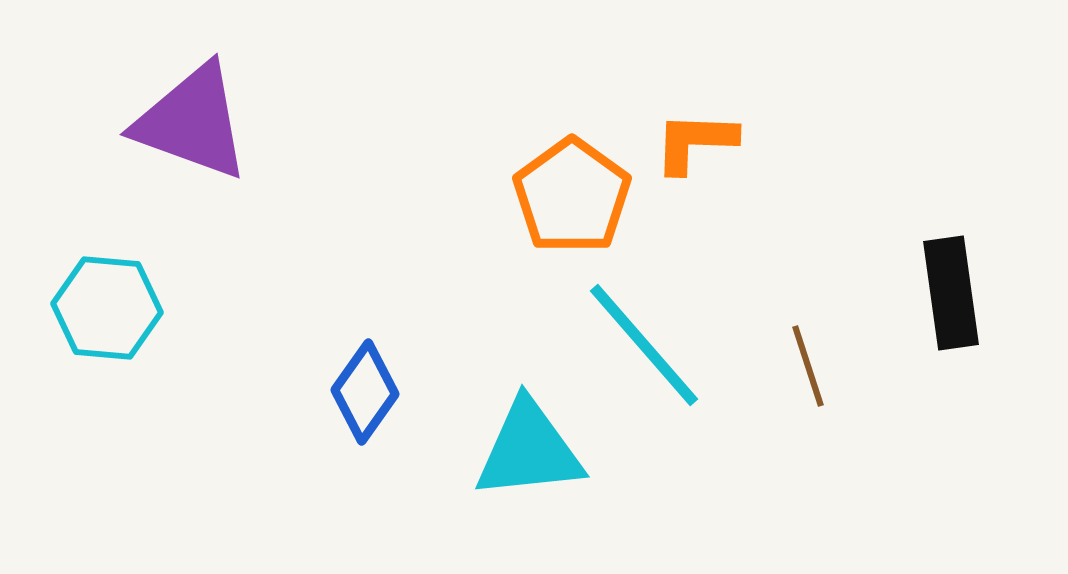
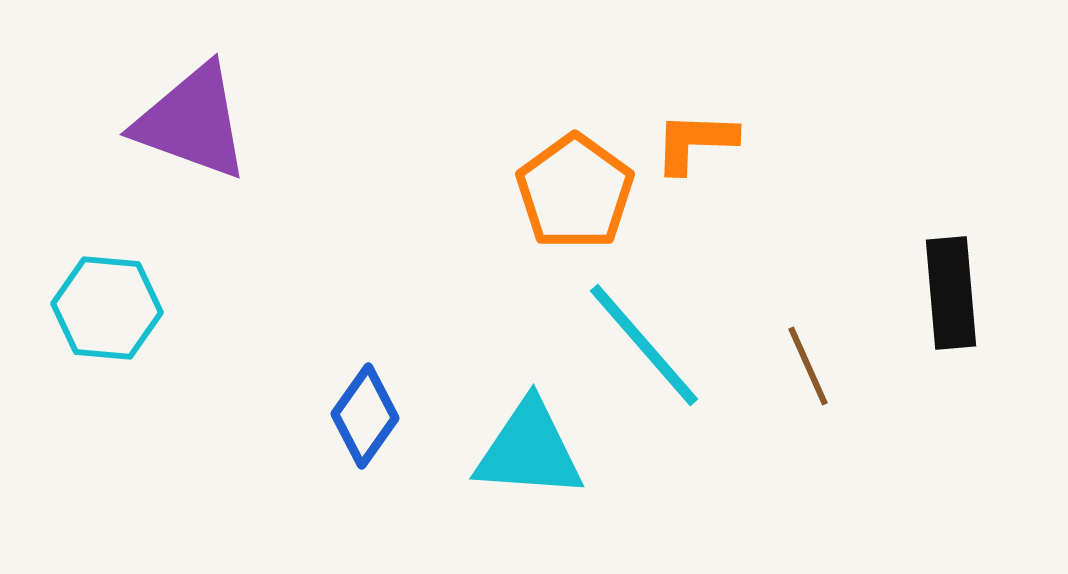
orange pentagon: moved 3 px right, 4 px up
black rectangle: rotated 3 degrees clockwise
brown line: rotated 6 degrees counterclockwise
blue diamond: moved 24 px down
cyan triangle: rotated 10 degrees clockwise
